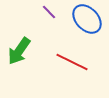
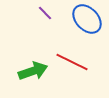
purple line: moved 4 px left, 1 px down
green arrow: moved 14 px right, 20 px down; rotated 144 degrees counterclockwise
